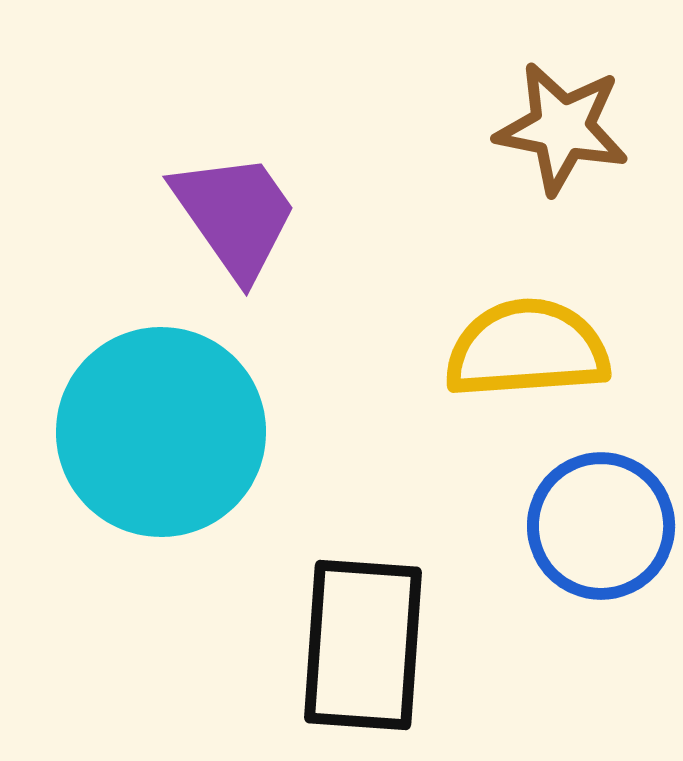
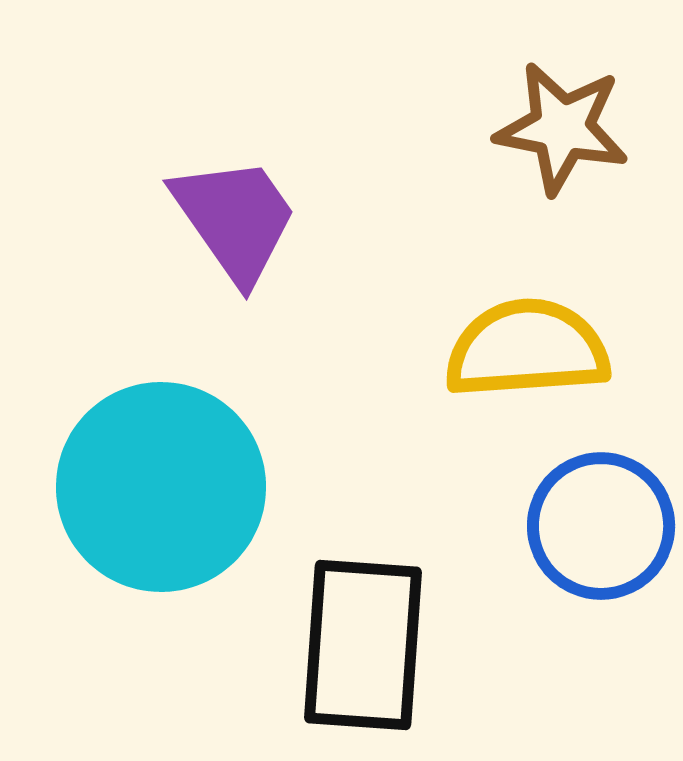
purple trapezoid: moved 4 px down
cyan circle: moved 55 px down
